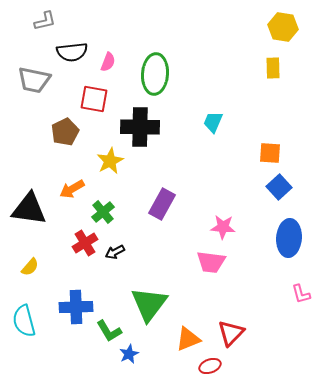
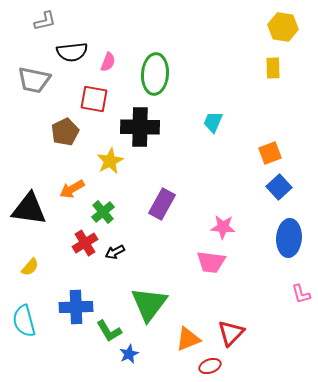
orange square: rotated 25 degrees counterclockwise
